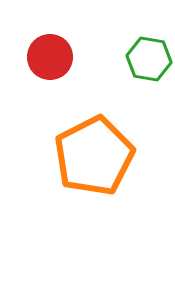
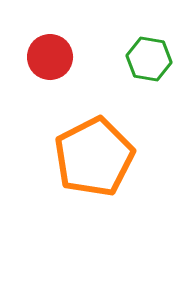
orange pentagon: moved 1 px down
